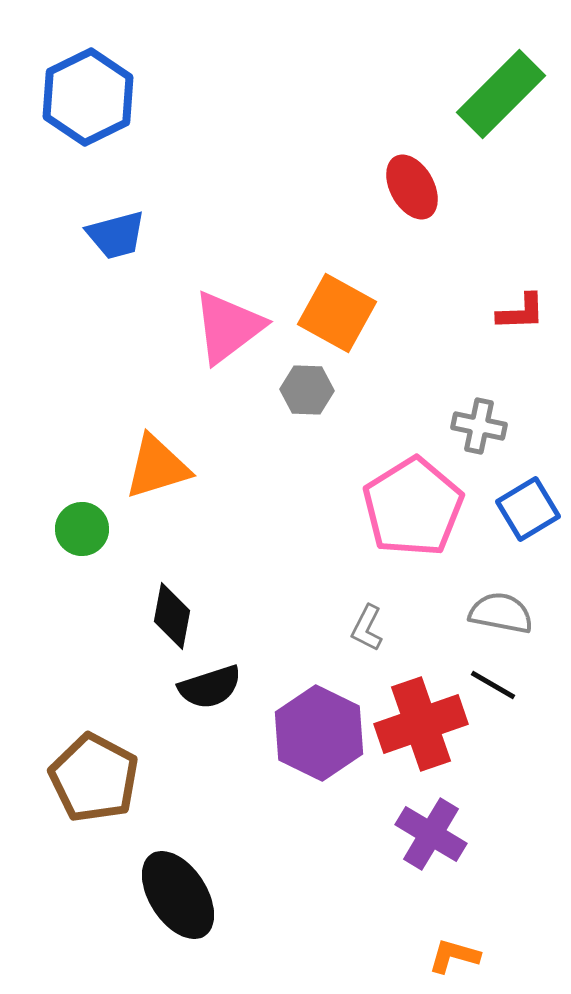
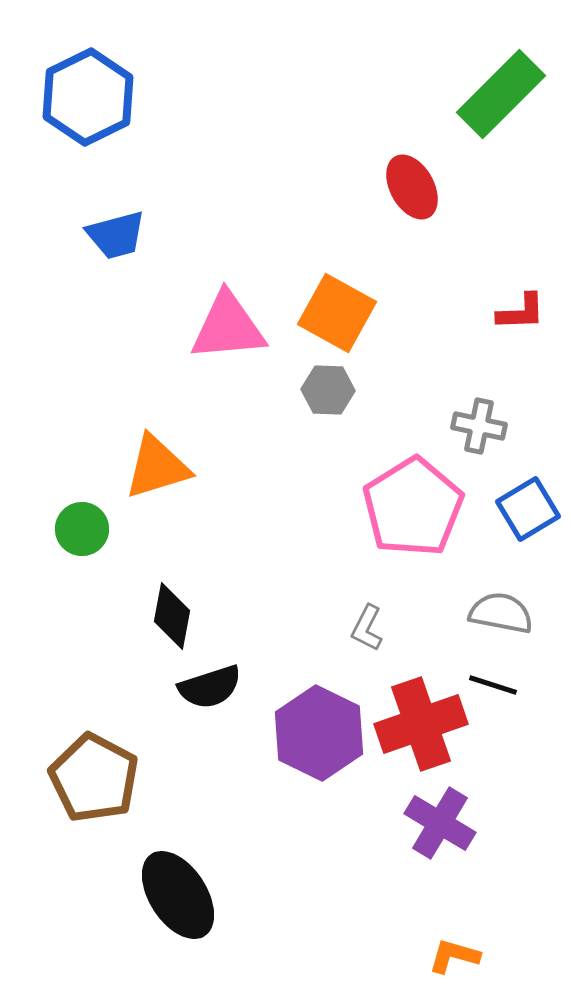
pink triangle: rotated 32 degrees clockwise
gray hexagon: moved 21 px right
black line: rotated 12 degrees counterclockwise
purple cross: moved 9 px right, 11 px up
